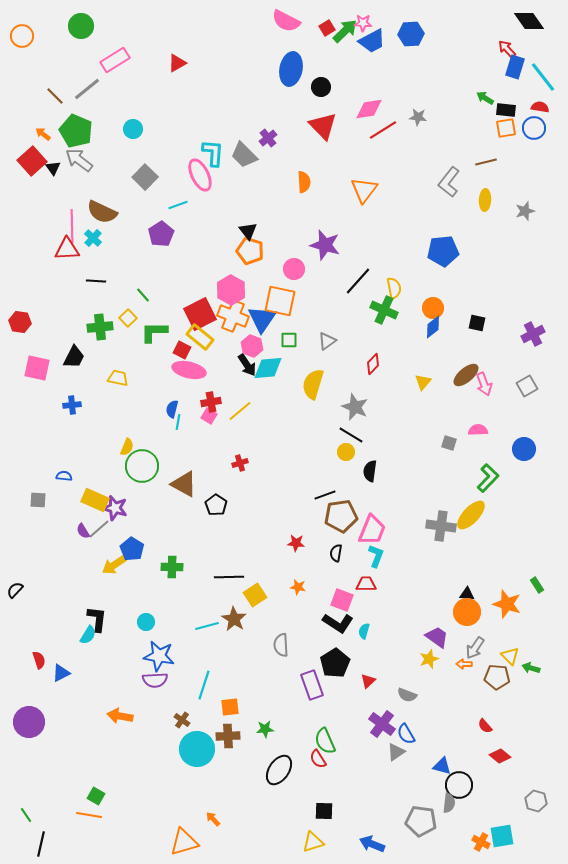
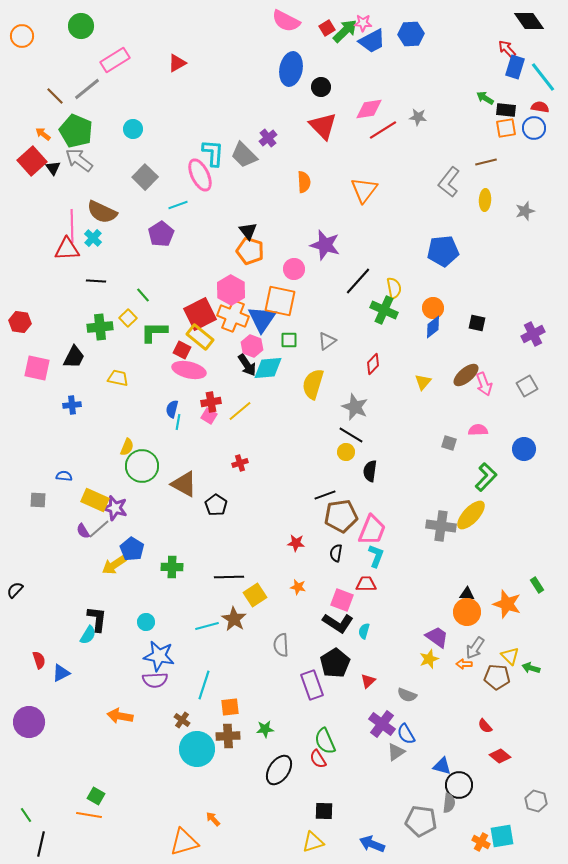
green L-shape at (488, 478): moved 2 px left, 1 px up
